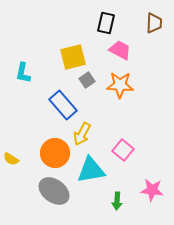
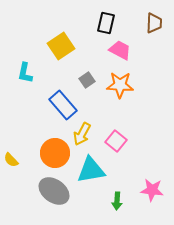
yellow square: moved 12 px left, 11 px up; rotated 20 degrees counterclockwise
cyan L-shape: moved 2 px right
pink square: moved 7 px left, 9 px up
yellow semicircle: moved 1 px down; rotated 14 degrees clockwise
